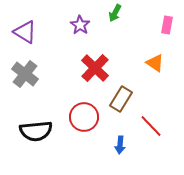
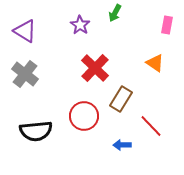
purple triangle: moved 1 px up
red circle: moved 1 px up
blue arrow: moved 2 px right; rotated 84 degrees clockwise
